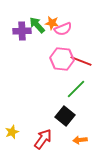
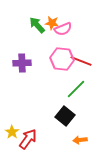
purple cross: moved 32 px down
yellow star: rotated 16 degrees counterclockwise
red arrow: moved 15 px left
